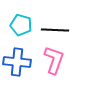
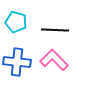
cyan pentagon: moved 5 px left, 3 px up
pink L-shape: rotated 64 degrees counterclockwise
